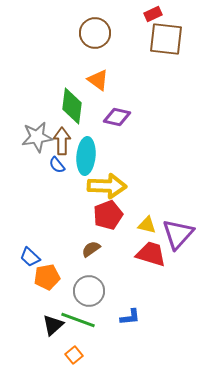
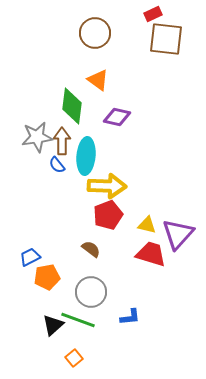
brown semicircle: rotated 72 degrees clockwise
blue trapezoid: rotated 110 degrees clockwise
gray circle: moved 2 px right, 1 px down
orange square: moved 3 px down
